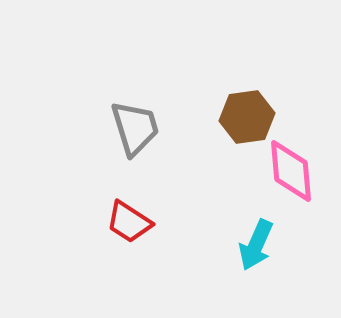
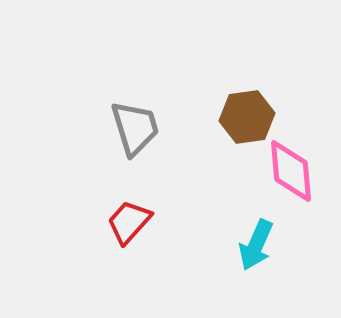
red trapezoid: rotated 99 degrees clockwise
